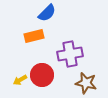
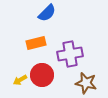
orange rectangle: moved 2 px right, 7 px down
